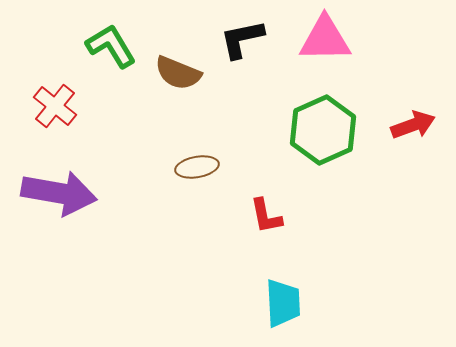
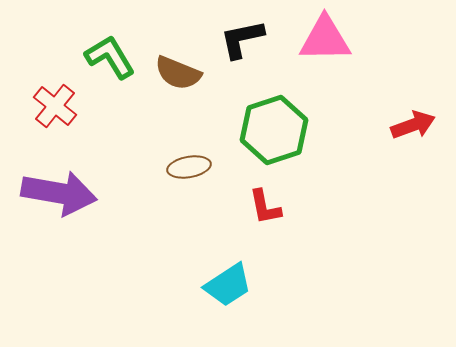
green L-shape: moved 1 px left, 11 px down
green hexagon: moved 49 px left; rotated 6 degrees clockwise
brown ellipse: moved 8 px left
red L-shape: moved 1 px left, 9 px up
cyan trapezoid: moved 55 px left, 18 px up; rotated 60 degrees clockwise
